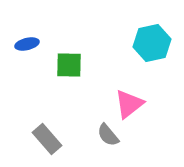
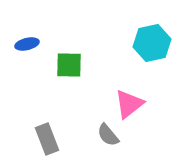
gray rectangle: rotated 20 degrees clockwise
